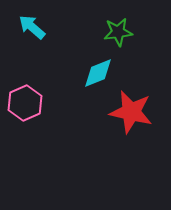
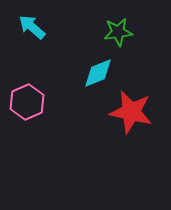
pink hexagon: moved 2 px right, 1 px up
